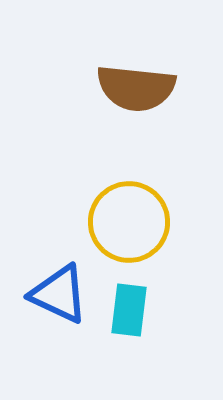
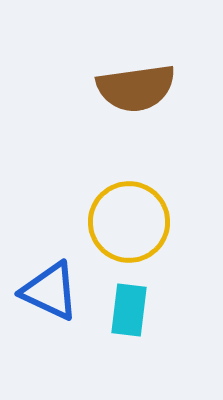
brown semicircle: rotated 14 degrees counterclockwise
blue triangle: moved 9 px left, 3 px up
